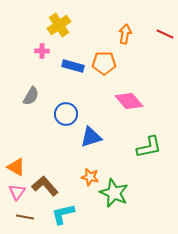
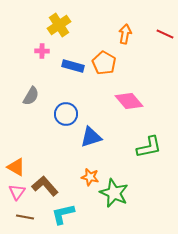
orange pentagon: rotated 30 degrees clockwise
